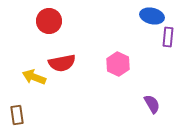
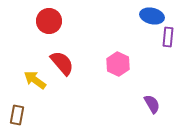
red semicircle: rotated 120 degrees counterclockwise
yellow arrow: moved 1 px right, 3 px down; rotated 15 degrees clockwise
brown rectangle: rotated 18 degrees clockwise
